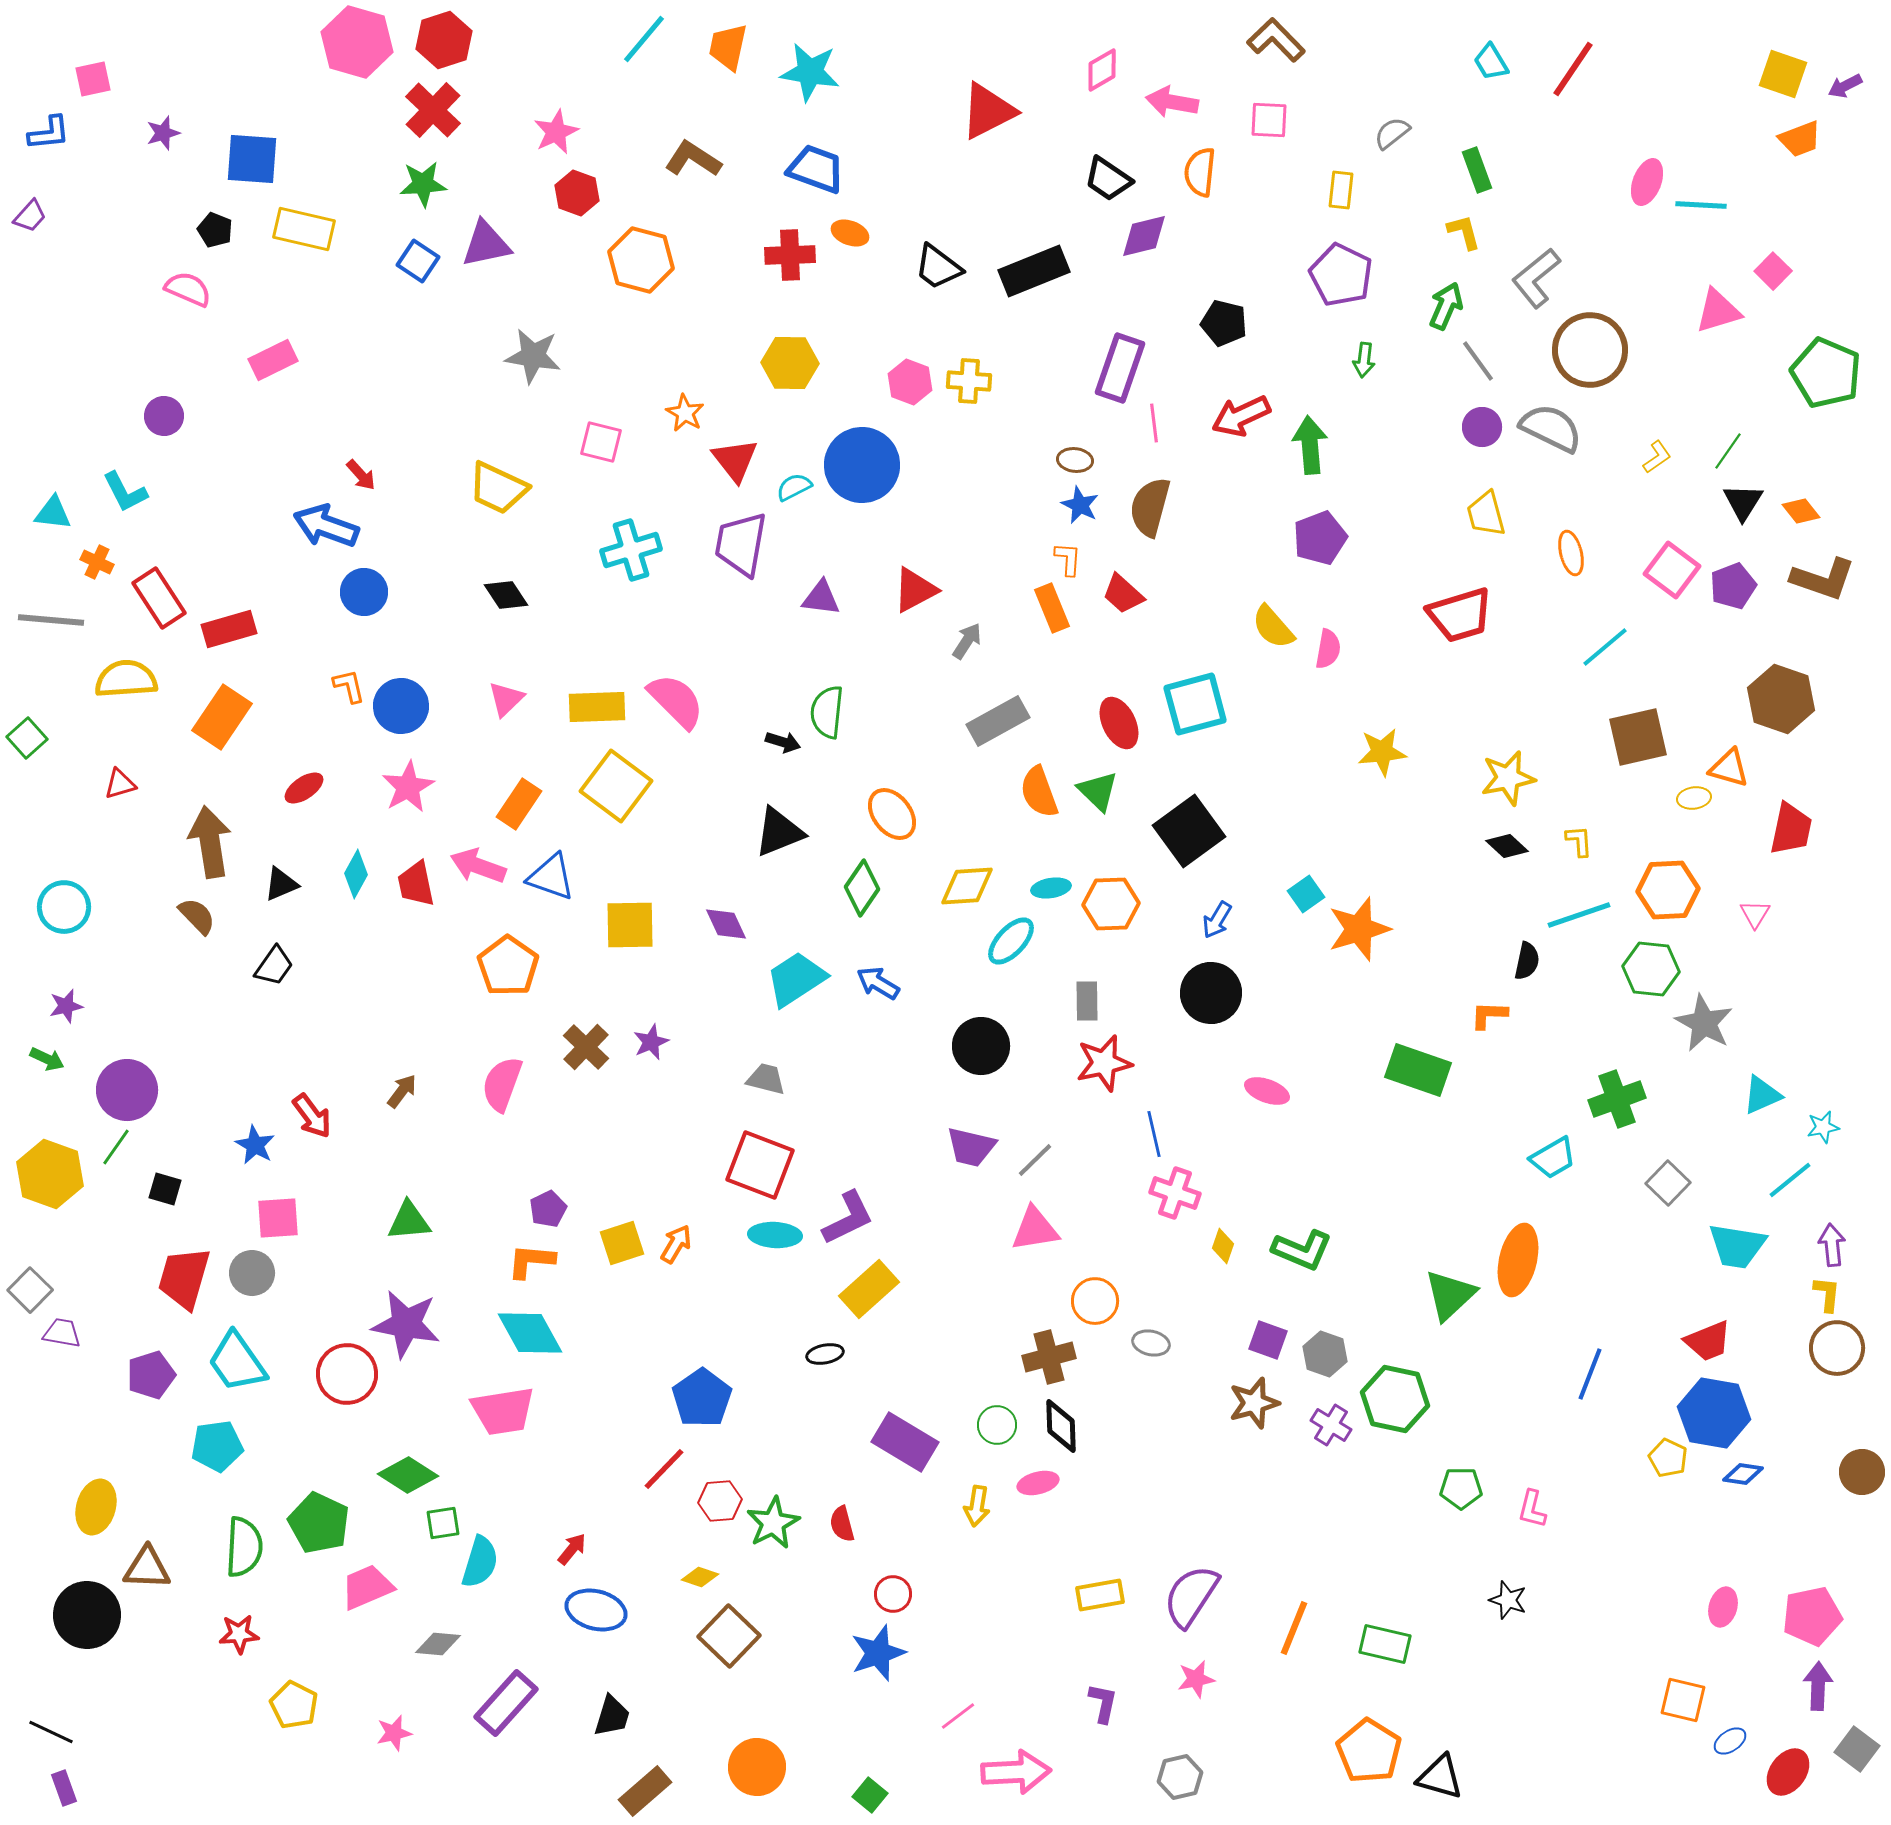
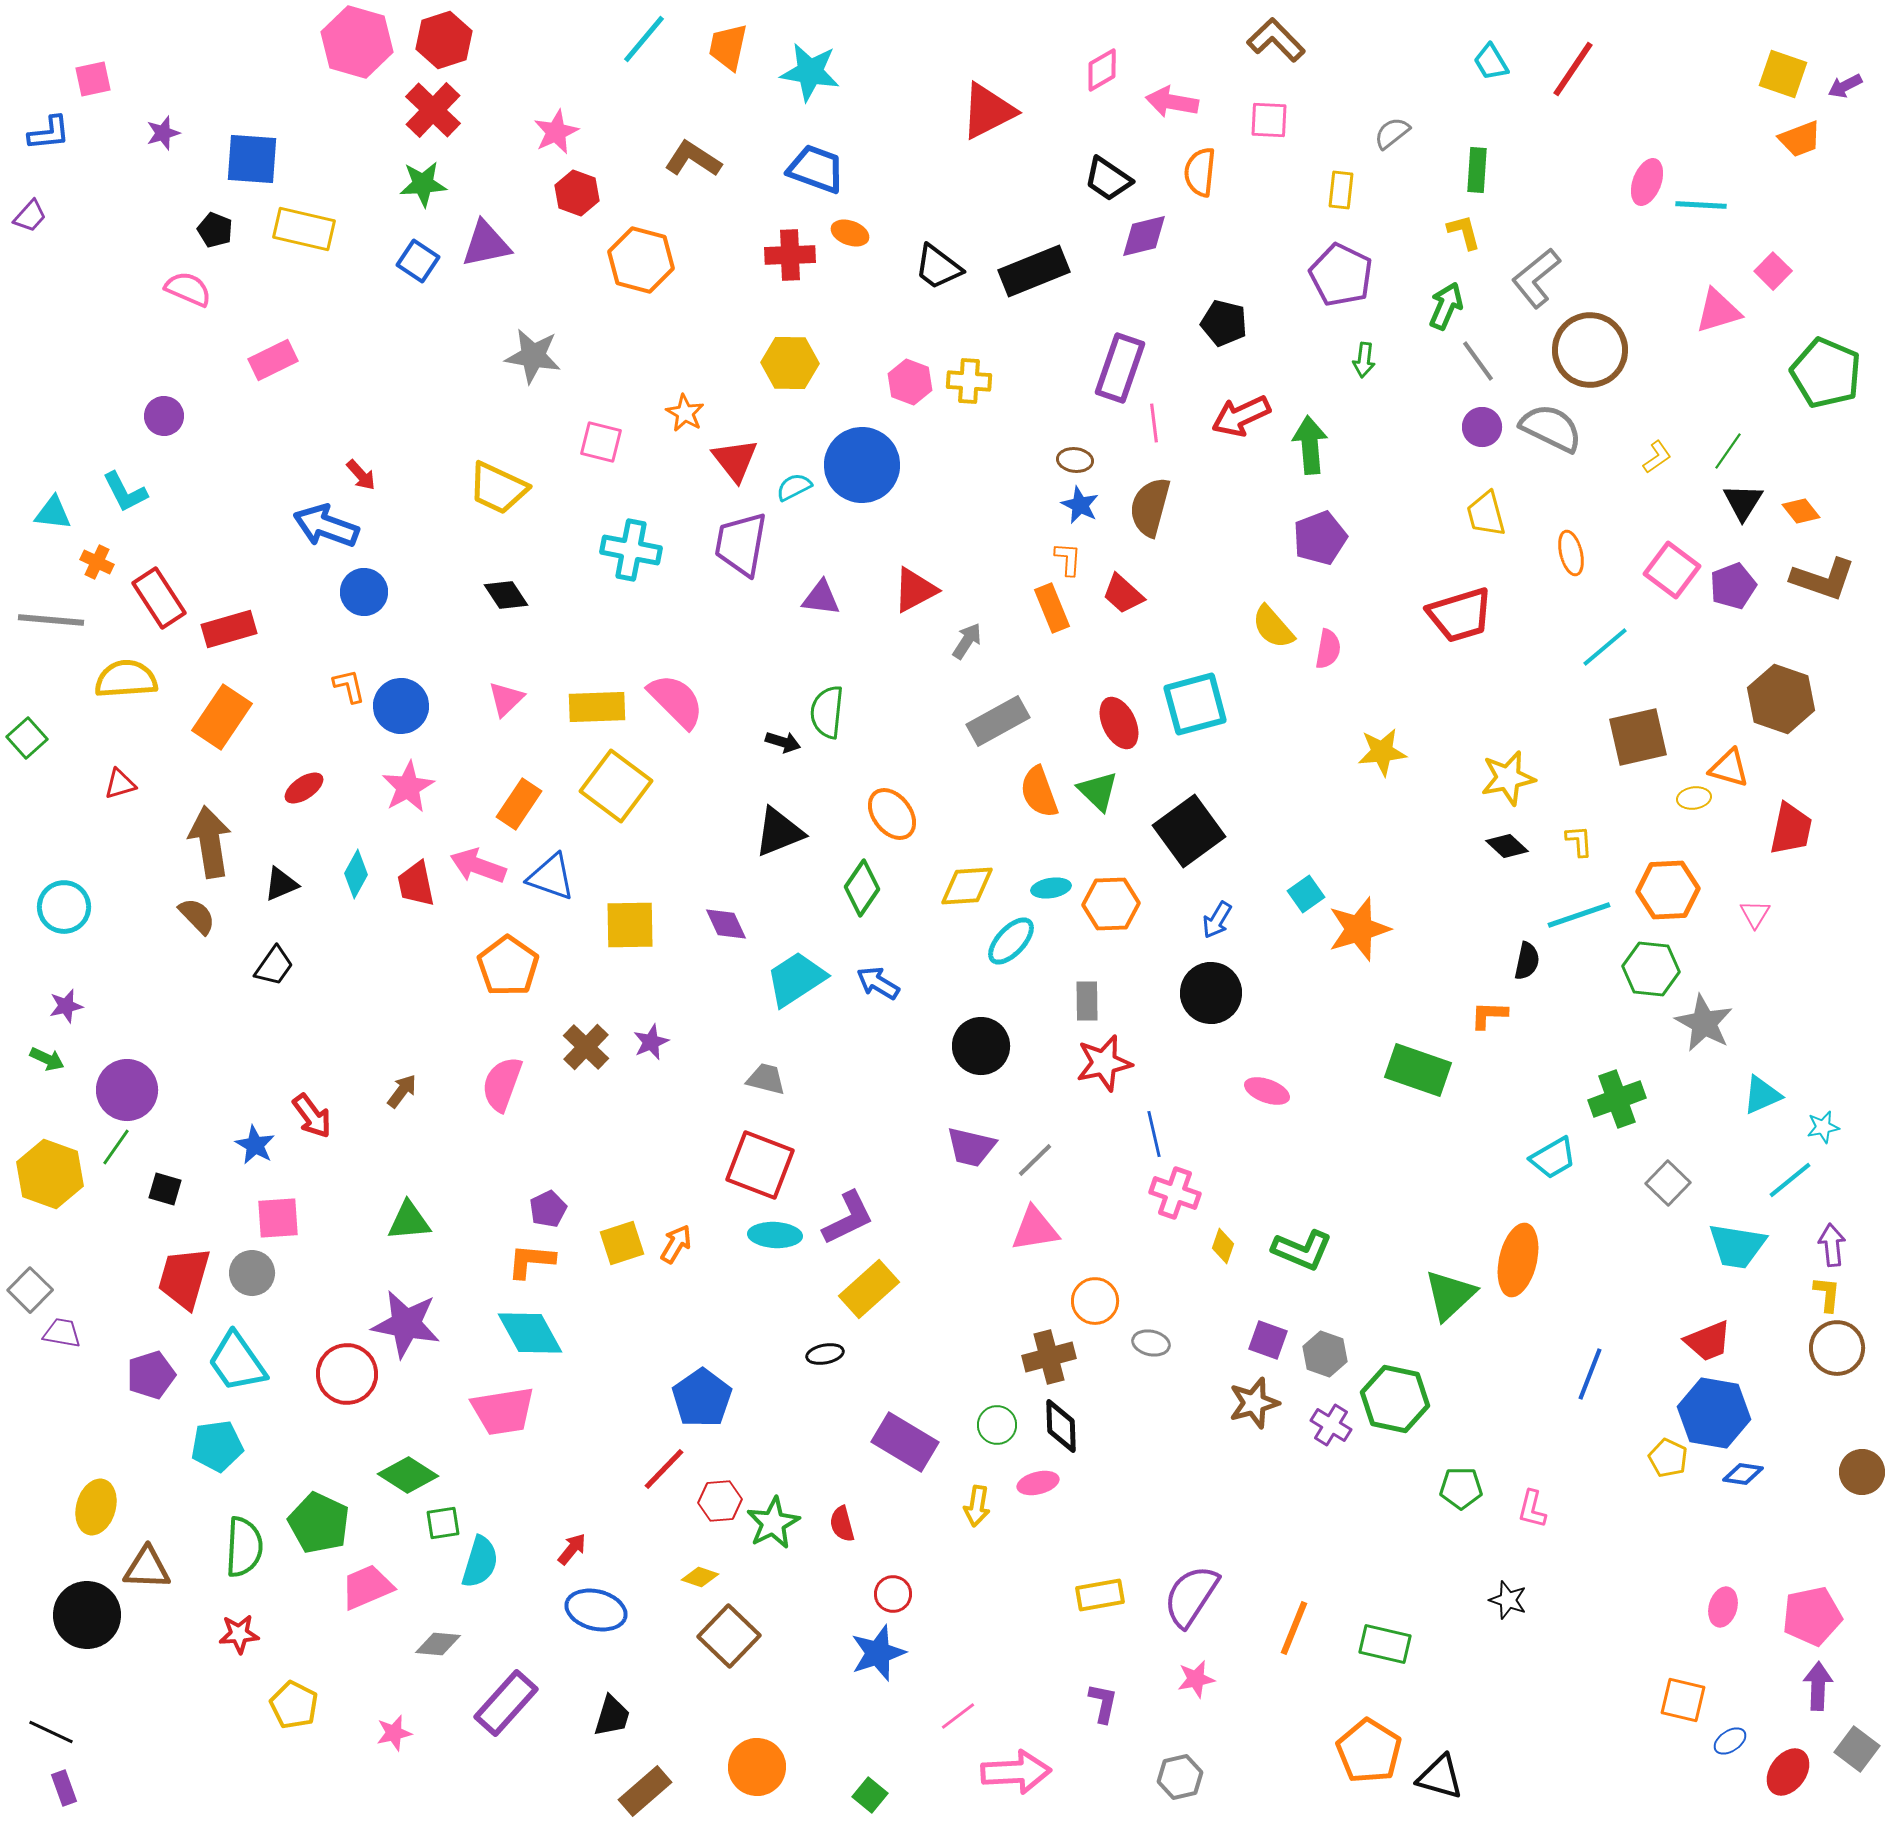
green rectangle at (1477, 170): rotated 24 degrees clockwise
cyan cross at (631, 550): rotated 28 degrees clockwise
